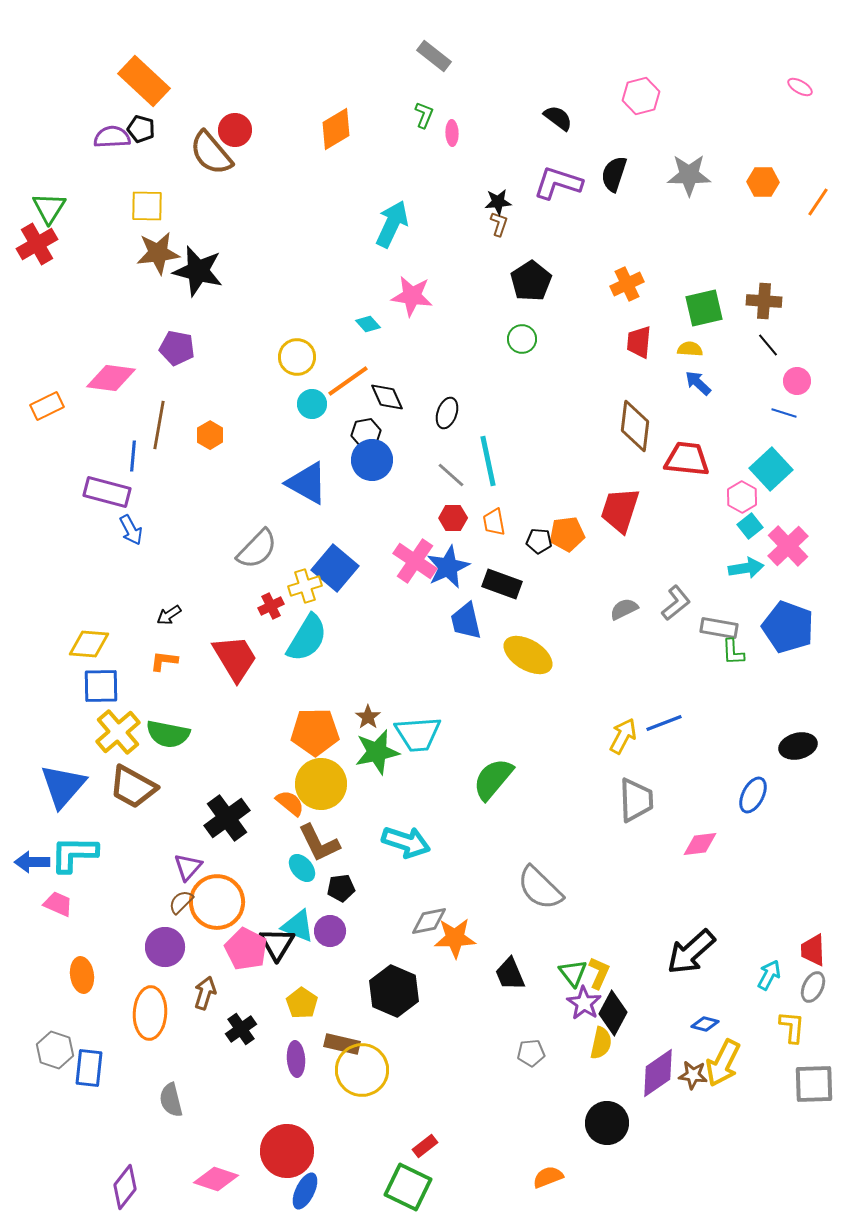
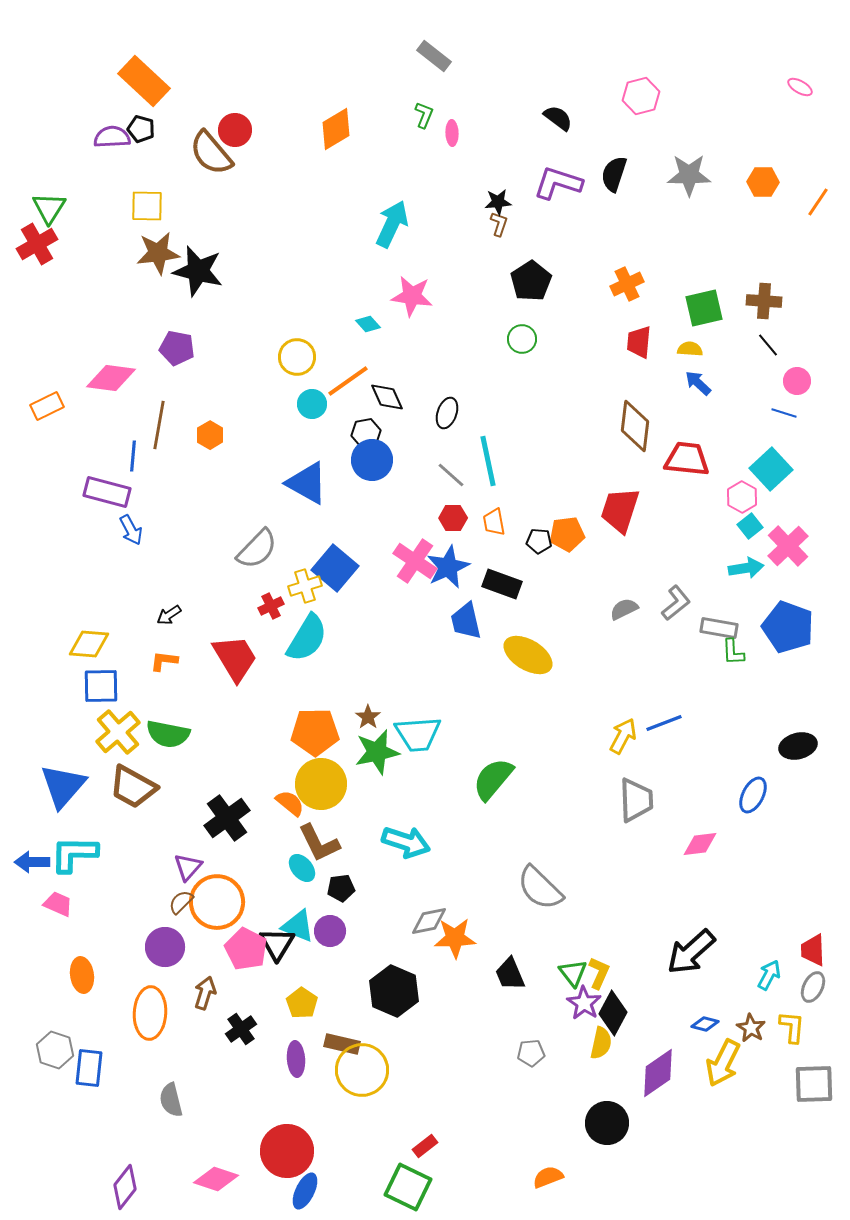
brown star at (693, 1075): moved 58 px right, 47 px up; rotated 24 degrees clockwise
